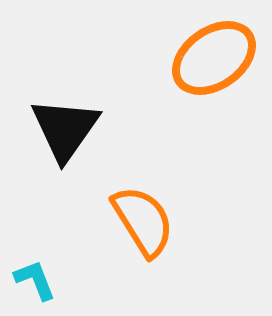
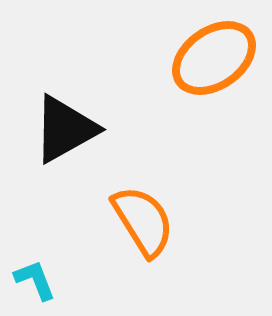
black triangle: rotated 26 degrees clockwise
